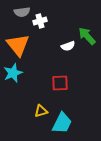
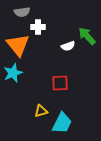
white cross: moved 2 px left, 6 px down; rotated 16 degrees clockwise
